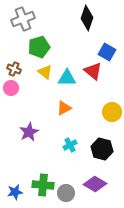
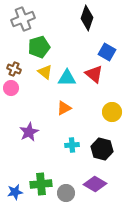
red triangle: moved 1 px right, 3 px down
cyan cross: moved 2 px right; rotated 24 degrees clockwise
green cross: moved 2 px left, 1 px up; rotated 10 degrees counterclockwise
